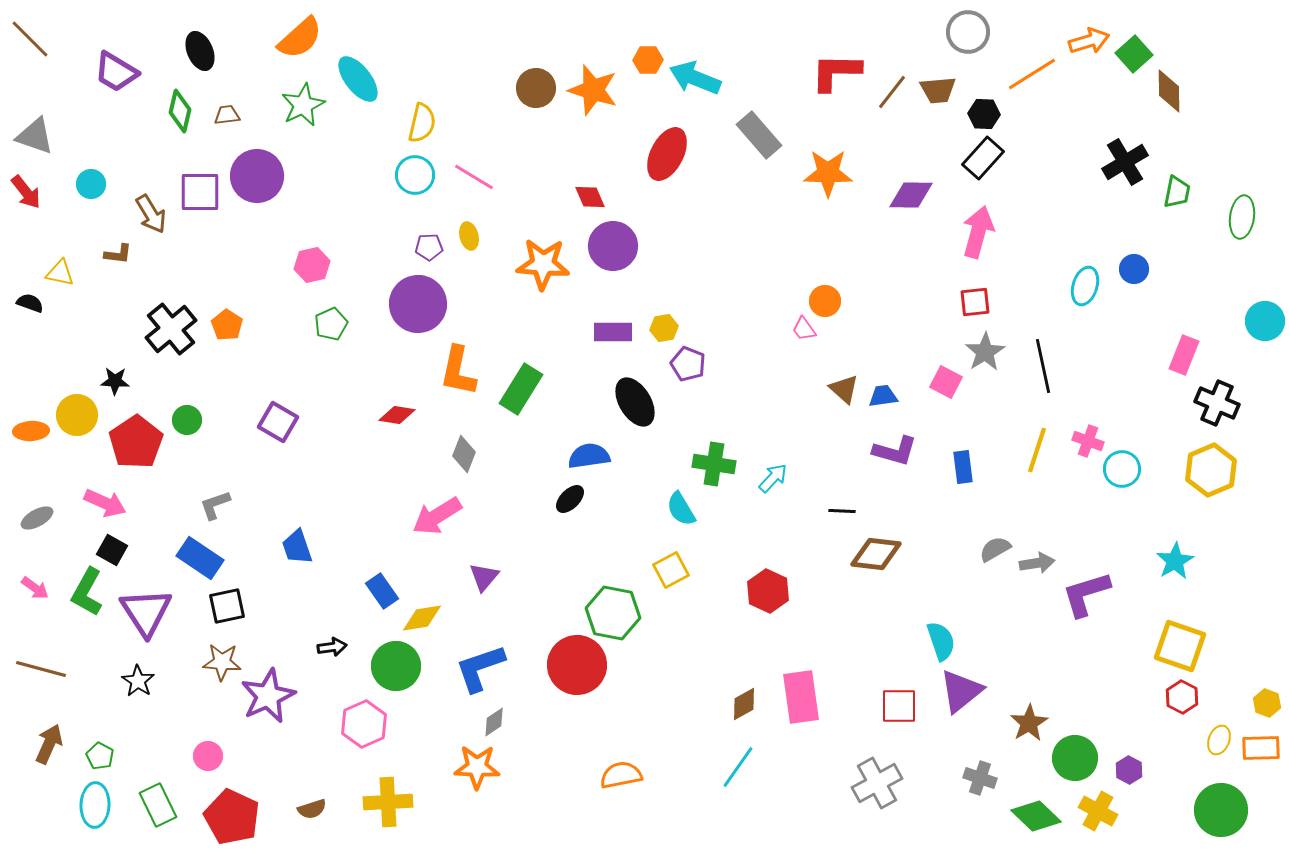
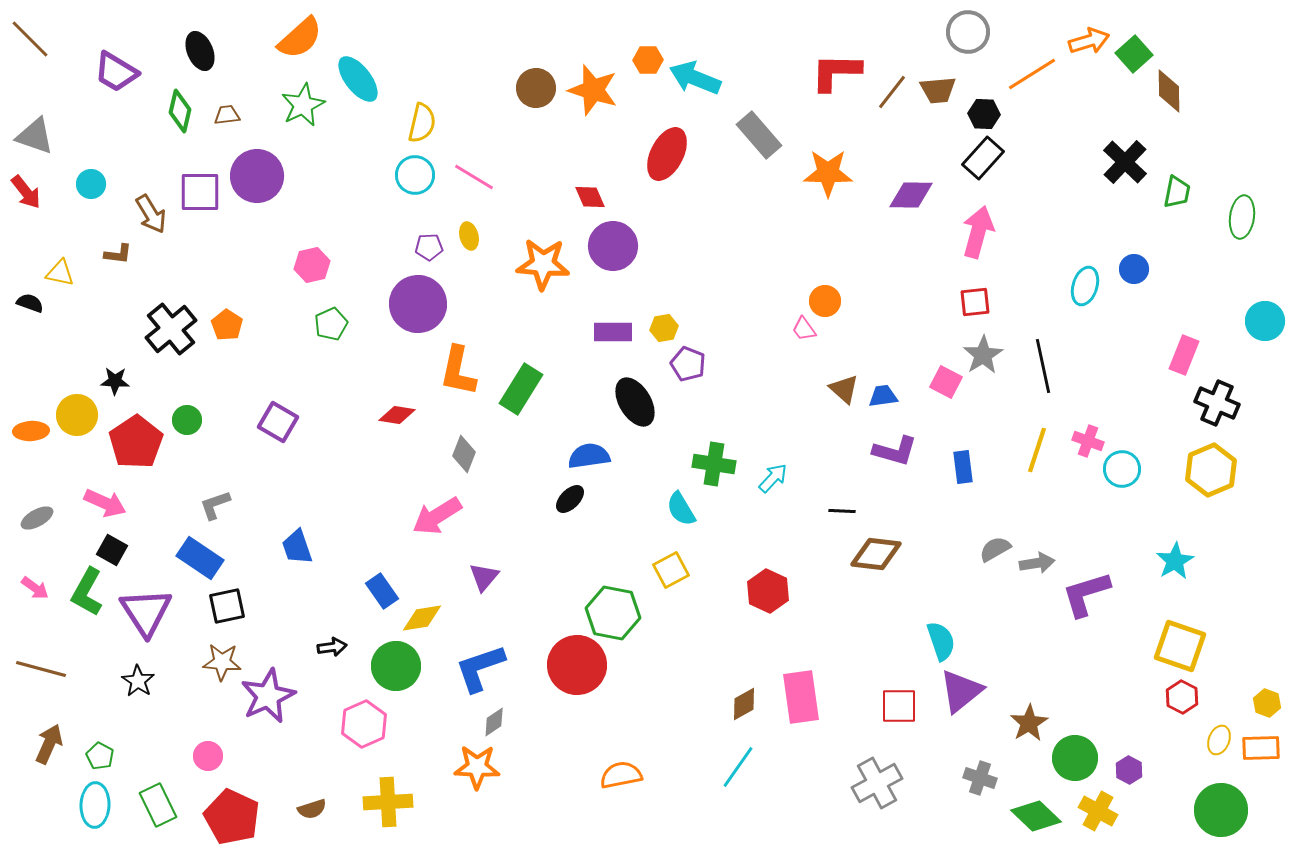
black cross at (1125, 162): rotated 15 degrees counterclockwise
gray star at (985, 352): moved 2 px left, 3 px down
